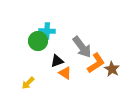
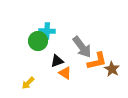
orange L-shape: moved 1 px right, 2 px up; rotated 20 degrees clockwise
